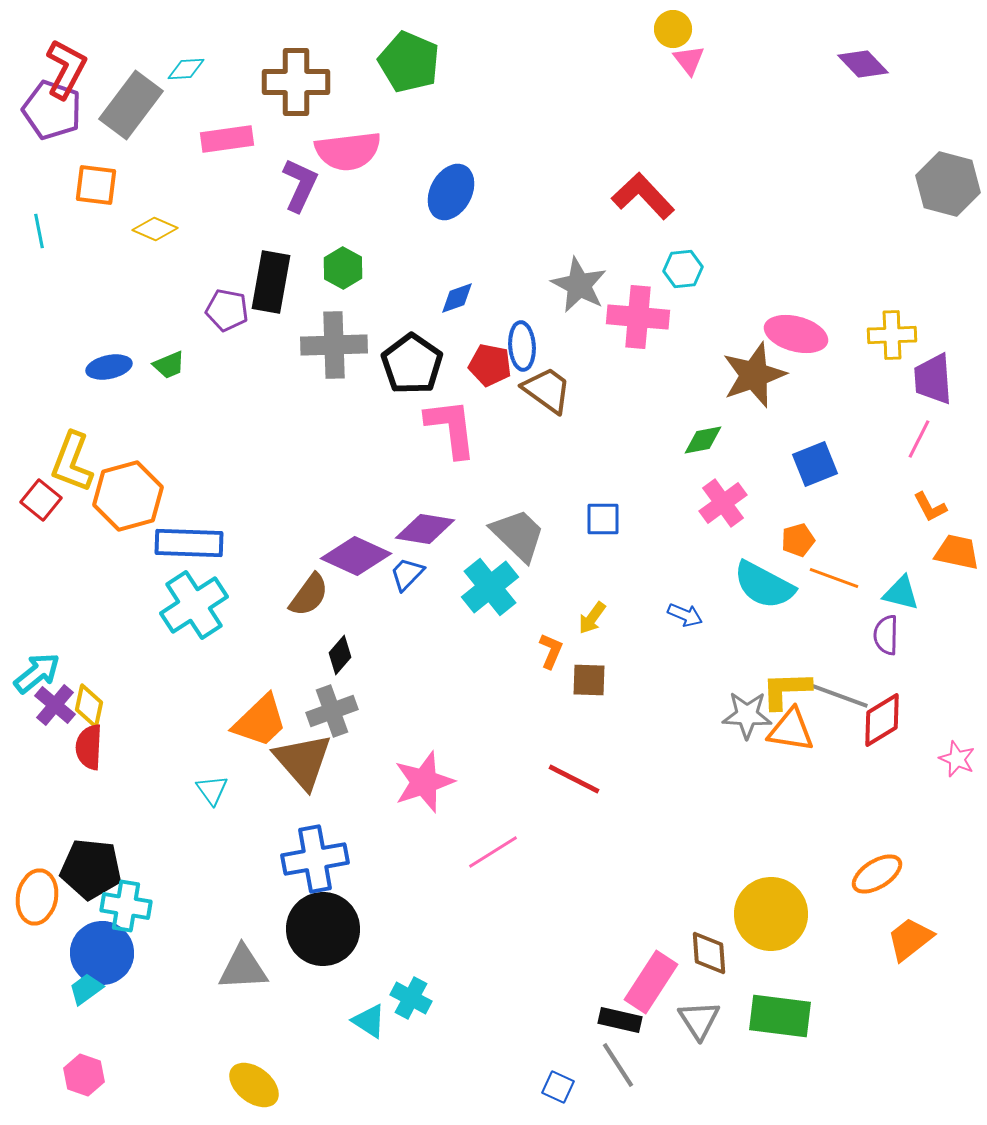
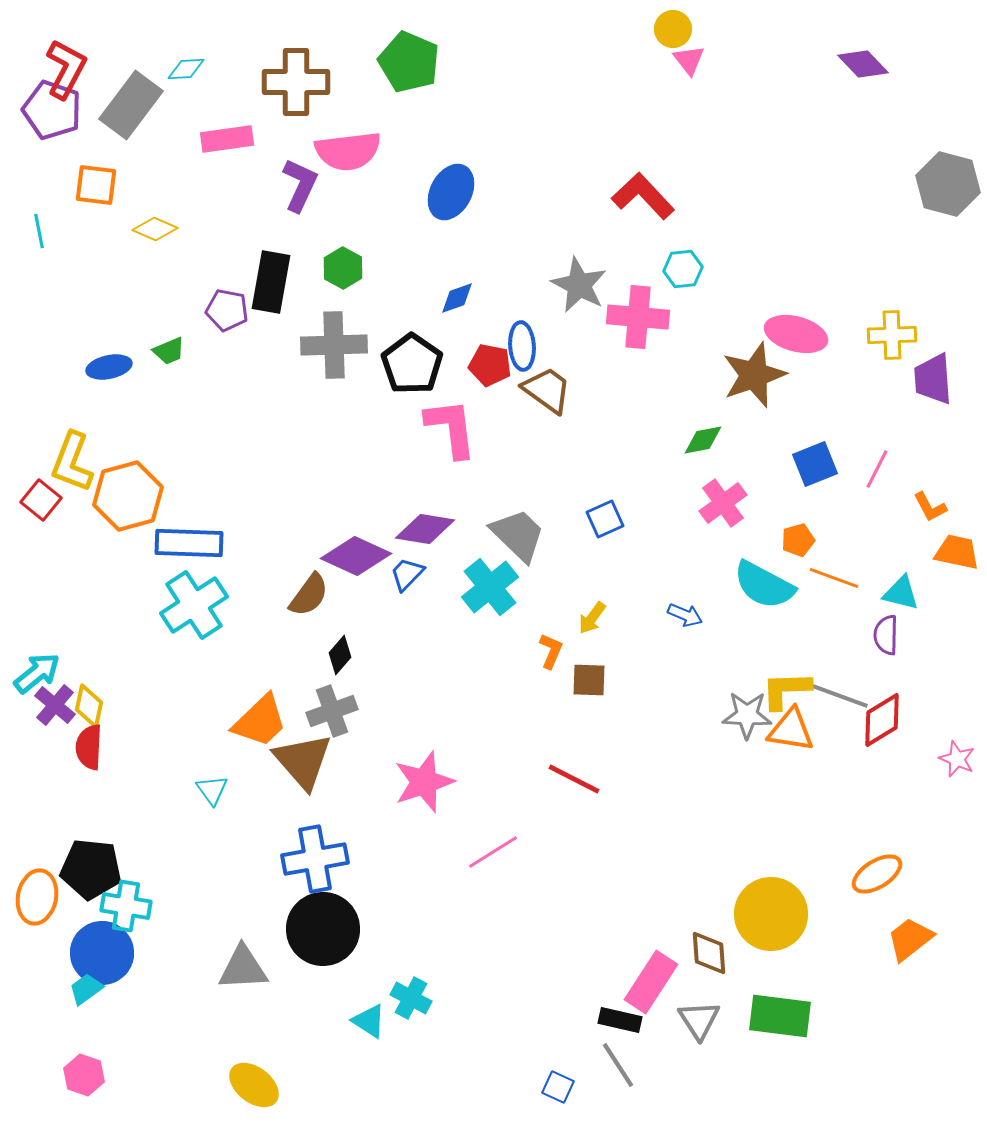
green trapezoid at (169, 365): moved 14 px up
pink line at (919, 439): moved 42 px left, 30 px down
blue square at (603, 519): moved 2 px right; rotated 24 degrees counterclockwise
